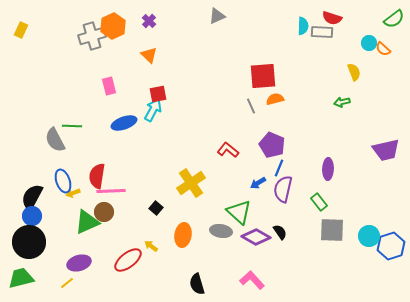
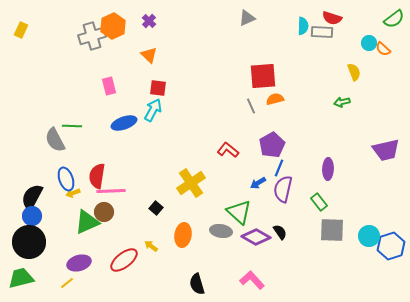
gray triangle at (217, 16): moved 30 px right, 2 px down
red square at (158, 94): moved 6 px up; rotated 18 degrees clockwise
purple pentagon at (272, 145): rotated 20 degrees clockwise
blue ellipse at (63, 181): moved 3 px right, 2 px up
red ellipse at (128, 260): moved 4 px left
